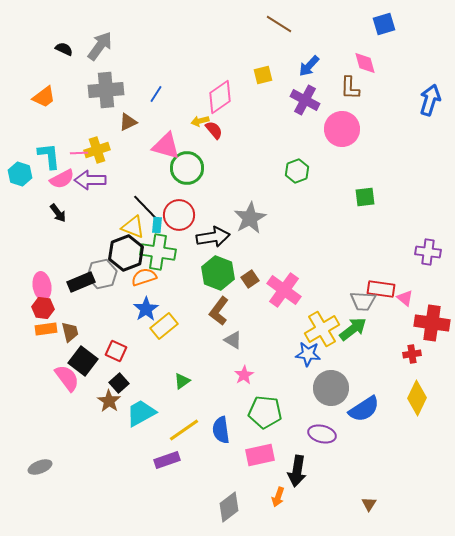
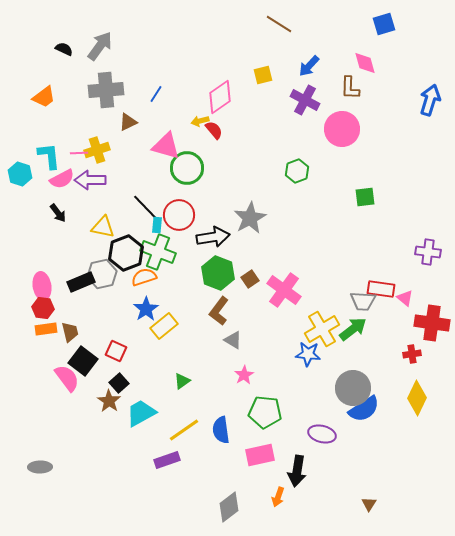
yellow triangle at (133, 227): moved 30 px left; rotated 10 degrees counterclockwise
green cross at (158, 252): rotated 12 degrees clockwise
gray circle at (331, 388): moved 22 px right
gray ellipse at (40, 467): rotated 20 degrees clockwise
